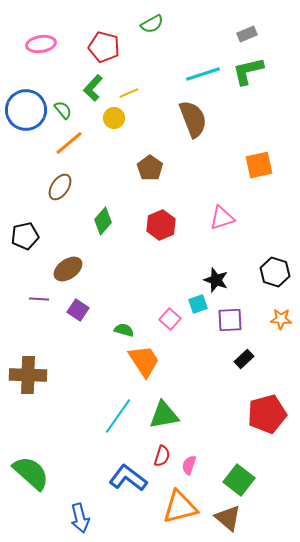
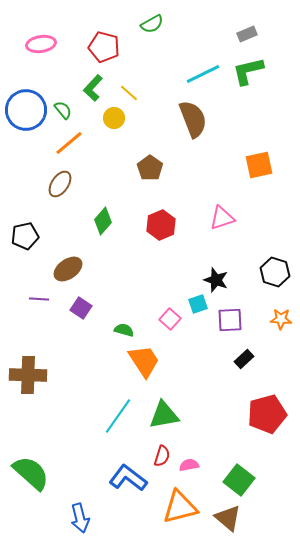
cyan line at (203, 74): rotated 8 degrees counterclockwise
yellow line at (129, 93): rotated 66 degrees clockwise
brown ellipse at (60, 187): moved 3 px up
purple square at (78, 310): moved 3 px right, 2 px up
pink semicircle at (189, 465): rotated 60 degrees clockwise
